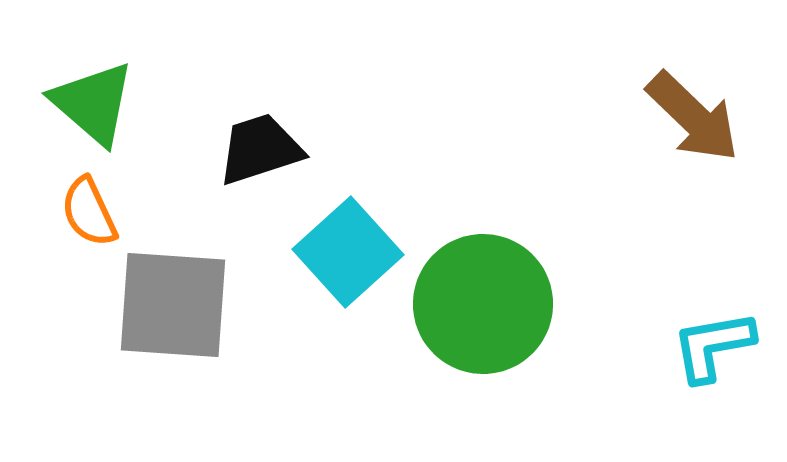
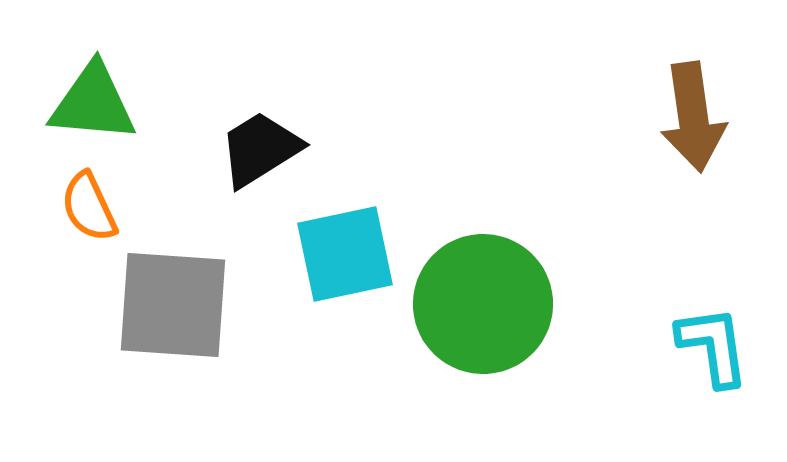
green triangle: rotated 36 degrees counterclockwise
brown arrow: rotated 38 degrees clockwise
black trapezoid: rotated 14 degrees counterclockwise
orange semicircle: moved 5 px up
cyan square: moved 3 px left, 2 px down; rotated 30 degrees clockwise
cyan L-shape: rotated 92 degrees clockwise
